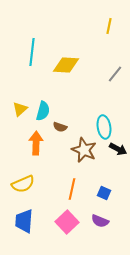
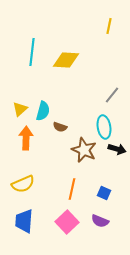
yellow diamond: moved 5 px up
gray line: moved 3 px left, 21 px down
orange arrow: moved 10 px left, 5 px up
black arrow: moved 1 px left; rotated 12 degrees counterclockwise
